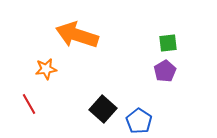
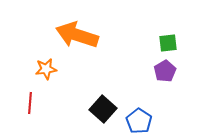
red line: moved 1 px right, 1 px up; rotated 35 degrees clockwise
